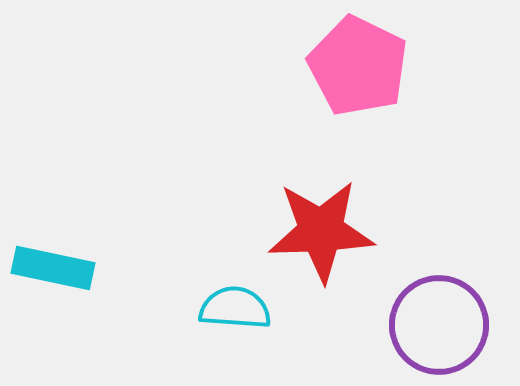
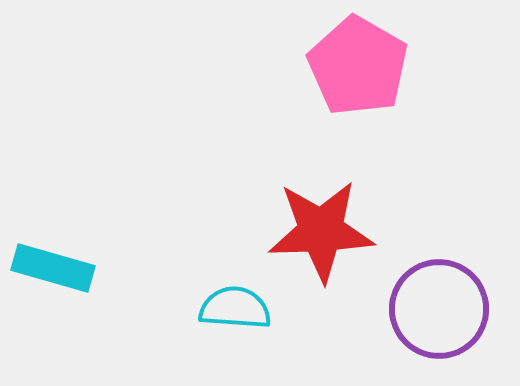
pink pentagon: rotated 4 degrees clockwise
cyan rectangle: rotated 4 degrees clockwise
purple circle: moved 16 px up
